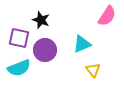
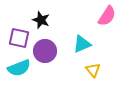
purple circle: moved 1 px down
